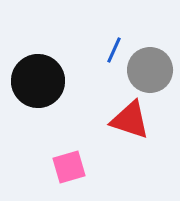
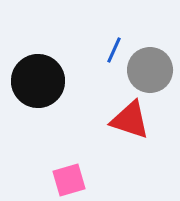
pink square: moved 13 px down
